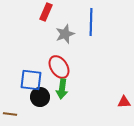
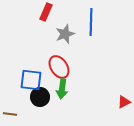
red triangle: rotated 24 degrees counterclockwise
